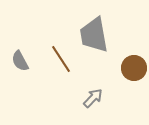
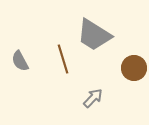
gray trapezoid: rotated 48 degrees counterclockwise
brown line: moved 2 px right; rotated 16 degrees clockwise
